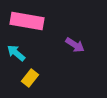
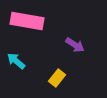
cyan arrow: moved 8 px down
yellow rectangle: moved 27 px right
